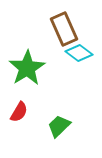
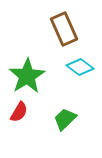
cyan diamond: moved 1 px right, 14 px down
green star: moved 8 px down
green trapezoid: moved 6 px right, 7 px up
